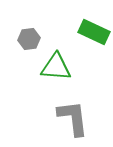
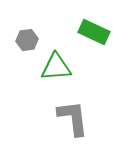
gray hexagon: moved 2 px left, 1 px down
green triangle: rotated 8 degrees counterclockwise
